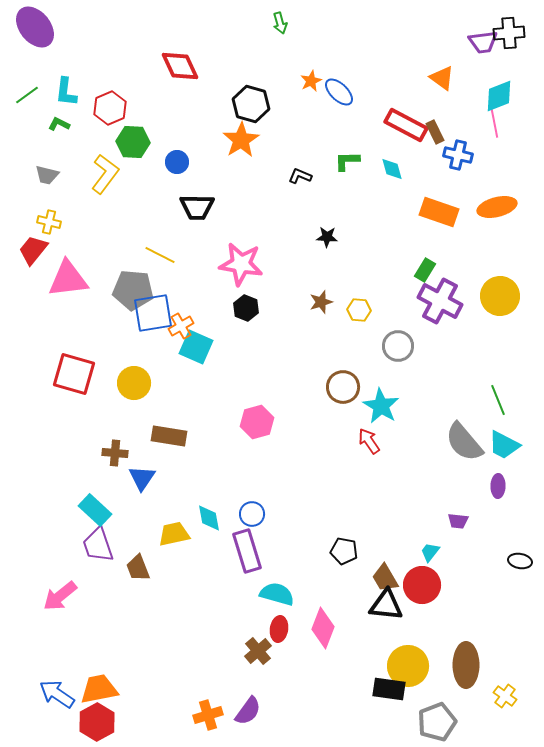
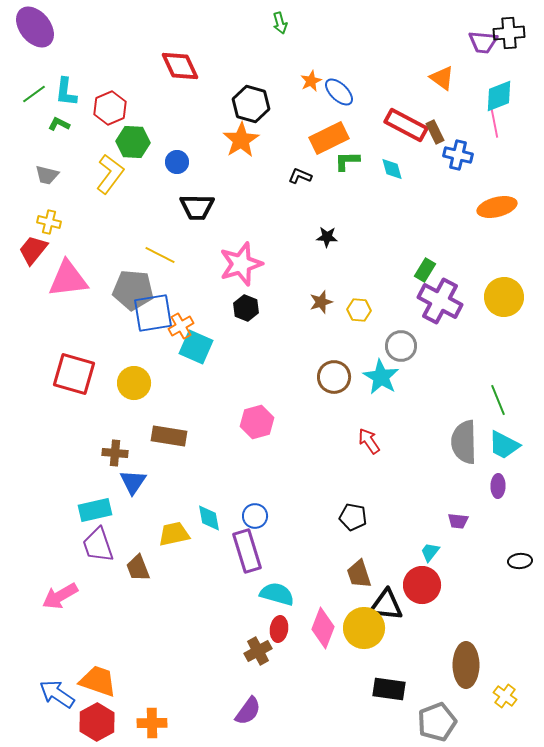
purple trapezoid at (483, 42): rotated 12 degrees clockwise
green line at (27, 95): moved 7 px right, 1 px up
yellow L-shape at (105, 174): moved 5 px right
orange rectangle at (439, 212): moved 110 px left, 74 px up; rotated 45 degrees counterclockwise
pink star at (241, 264): rotated 27 degrees counterclockwise
yellow circle at (500, 296): moved 4 px right, 1 px down
gray circle at (398, 346): moved 3 px right
brown circle at (343, 387): moved 9 px left, 10 px up
cyan star at (381, 406): moved 29 px up
gray semicircle at (464, 442): rotated 39 degrees clockwise
blue triangle at (142, 478): moved 9 px left, 4 px down
cyan rectangle at (95, 510): rotated 56 degrees counterclockwise
blue circle at (252, 514): moved 3 px right, 2 px down
black pentagon at (344, 551): moved 9 px right, 34 px up
black ellipse at (520, 561): rotated 15 degrees counterclockwise
brown trapezoid at (385, 578): moved 26 px left, 4 px up; rotated 12 degrees clockwise
pink arrow at (60, 596): rotated 9 degrees clockwise
brown cross at (258, 651): rotated 12 degrees clockwise
yellow circle at (408, 666): moved 44 px left, 38 px up
orange trapezoid at (99, 689): moved 1 px left, 8 px up; rotated 30 degrees clockwise
orange cross at (208, 715): moved 56 px left, 8 px down; rotated 16 degrees clockwise
